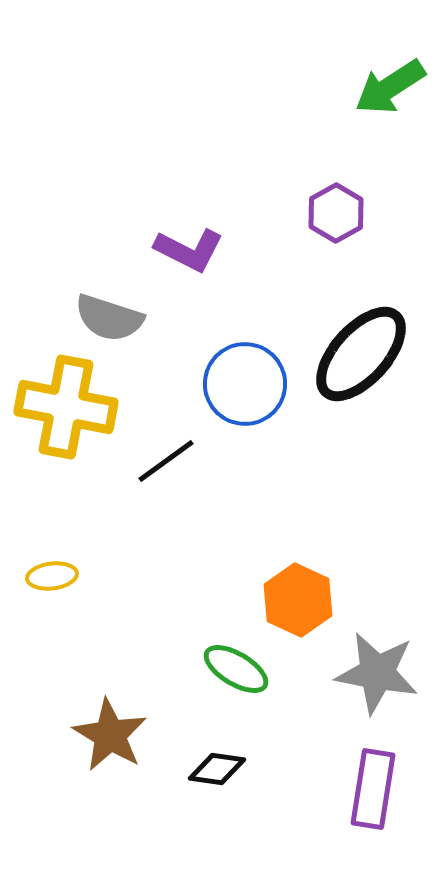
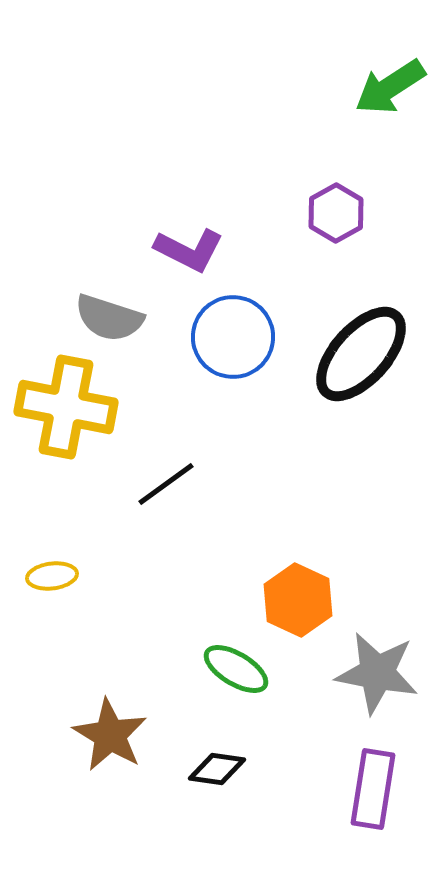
blue circle: moved 12 px left, 47 px up
black line: moved 23 px down
